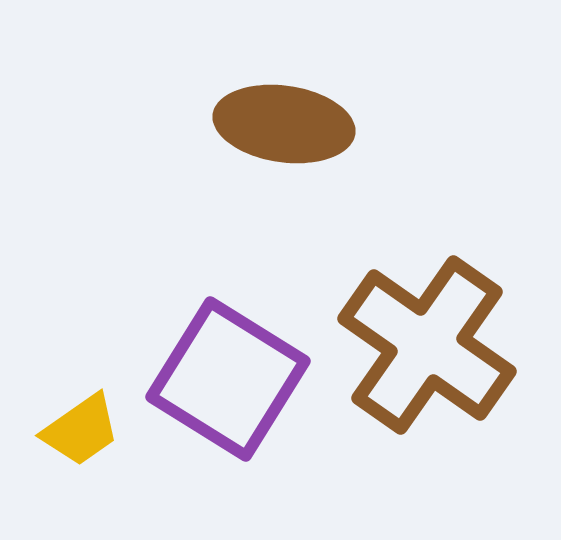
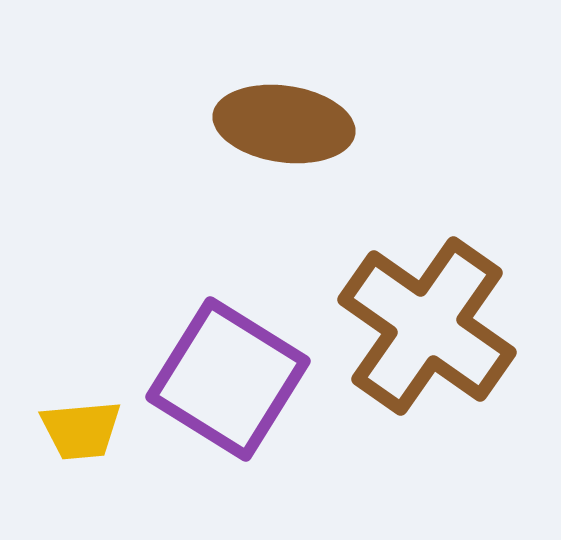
brown cross: moved 19 px up
yellow trapezoid: rotated 30 degrees clockwise
